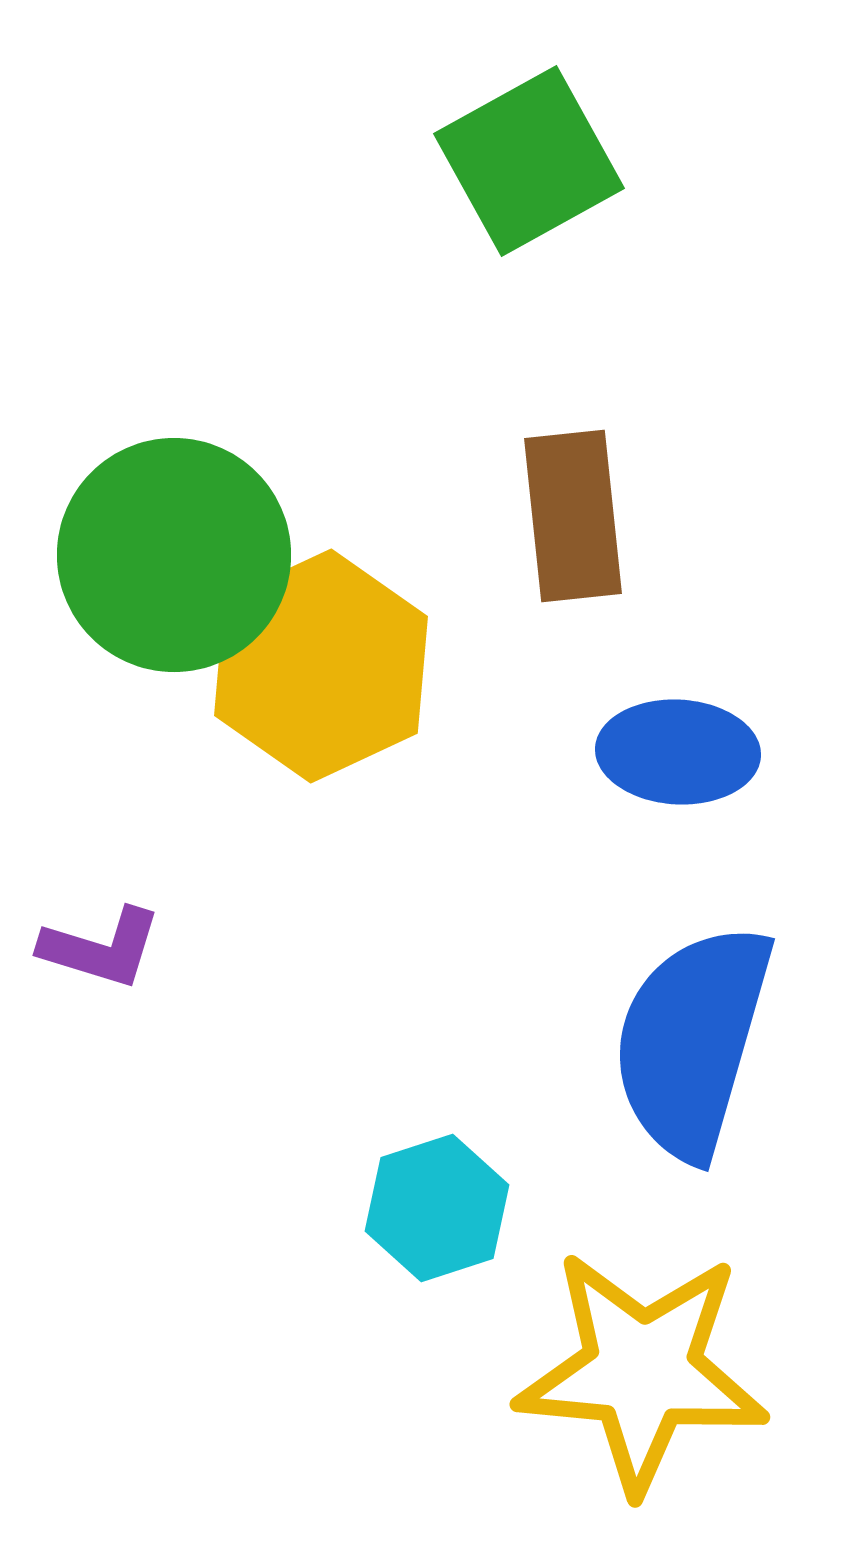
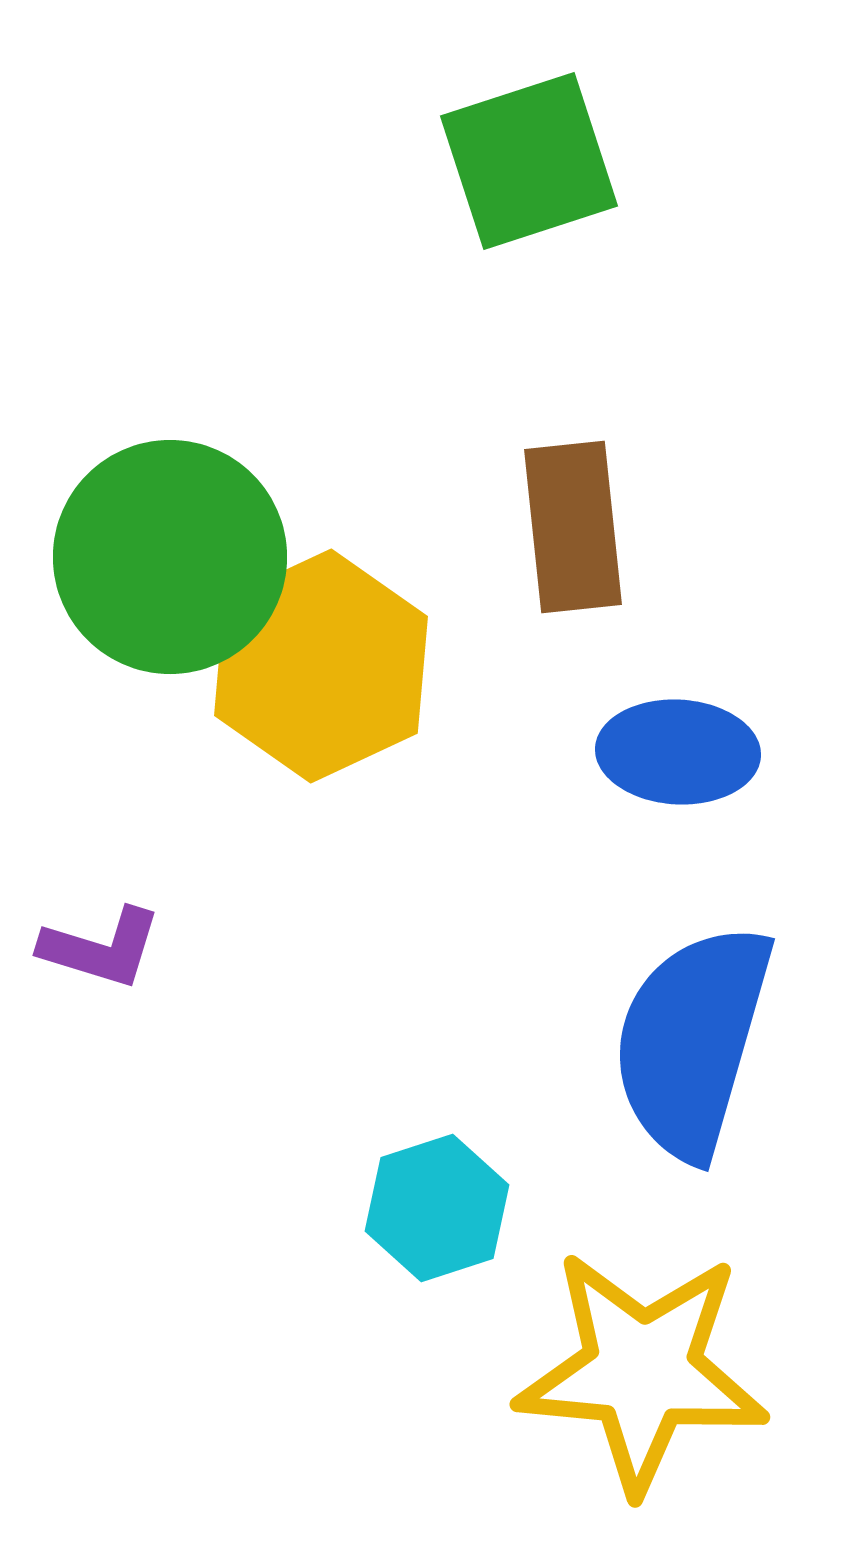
green square: rotated 11 degrees clockwise
brown rectangle: moved 11 px down
green circle: moved 4 px left, 2 px down
